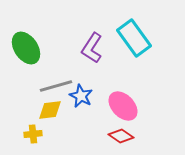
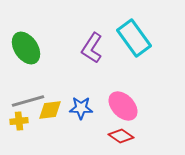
gray line: moved 28 px left, 15 px down
blue star: moved 12 px down; rotated 25 degrees counterclockwise
yellow cross: moved 14 px left, 13 px up
